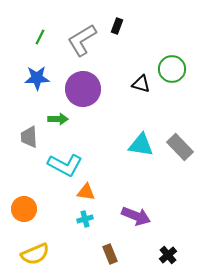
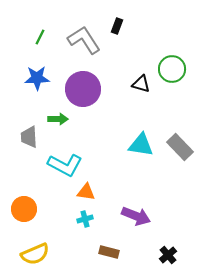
gray L-shape: moved 2 px right; rotated 88 degrees clockwise
brown rectangle: moved 1 px left, 2 px up; rotated 54 degrees counterclockwise
